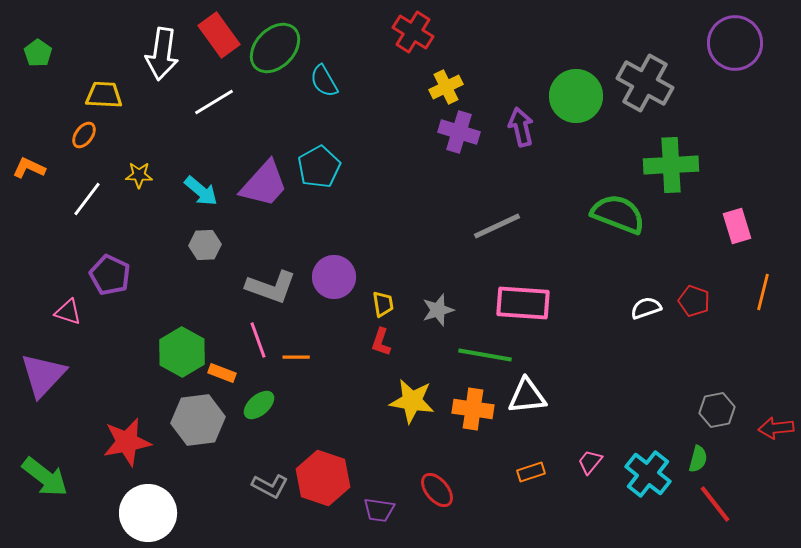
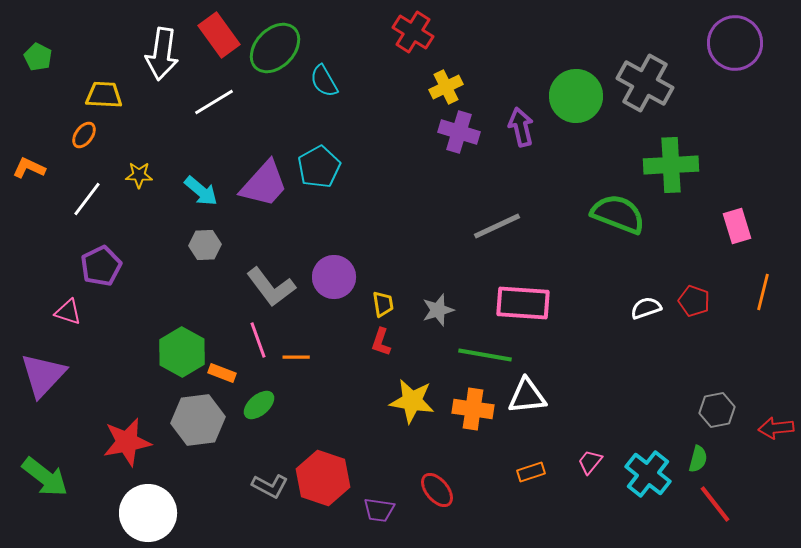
green pentagon at (38, 53): moved 4 px down; rotated 8 degrees counterclockwise
purple pentagon at (110, 275): moved 9 px left, 9 px up; rotated 21 degrees clockwise
gray L-shape at (271, 287): rotated 33 degrees clockwise
